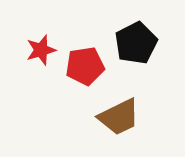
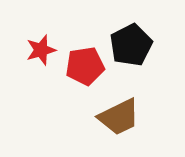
black pentagon: moved 5 px left, 2 px down
